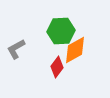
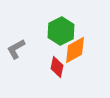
green hexagon: rotated 24 degrees counterclockwise
red diamond: rotated 25 degrees counterclockwise
